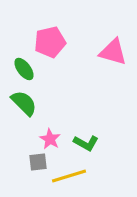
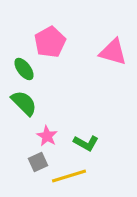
pink pentagon: rotated 16 degrees counterclockwise
pink star: moved 3 px left, 3 px up
gray square: rotated 18 degrees counterclockwise
